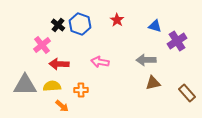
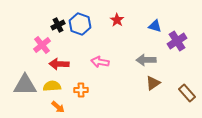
black cross: rotated 24 degrees clockwise
brown triangle: rotated 21 degrees counterclockwise
orange arrow: moved 4 px left, 1 px down
